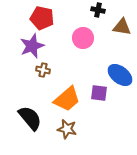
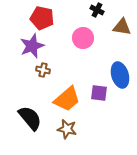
black cross: moved 1 px left; rotated 16 degrees clockwise
blue ellipse: rotated 35 degrees clockwise
